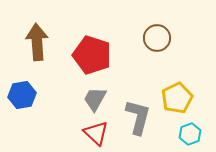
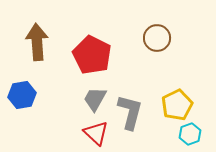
red pentagon: rotated 9 degrees clockwise
yellow pentagon: moved 7 px down
gray L-shape: moved 8 px left, 5 px up
